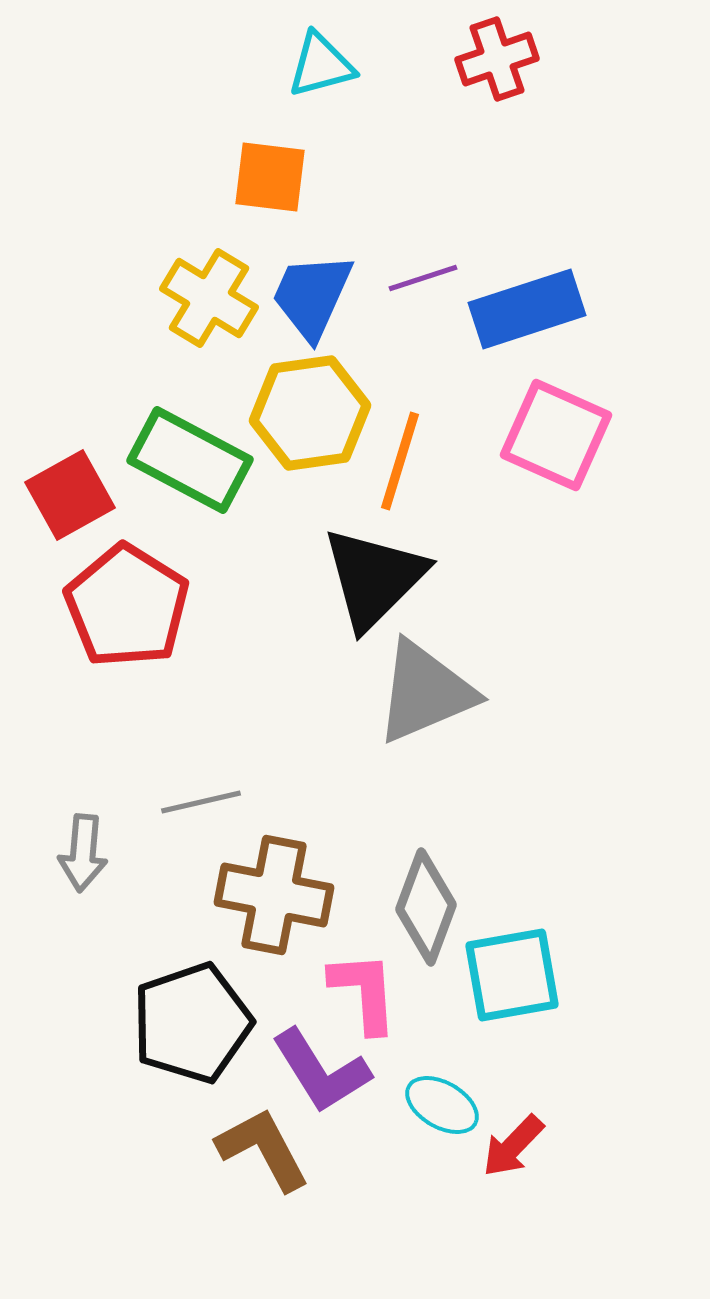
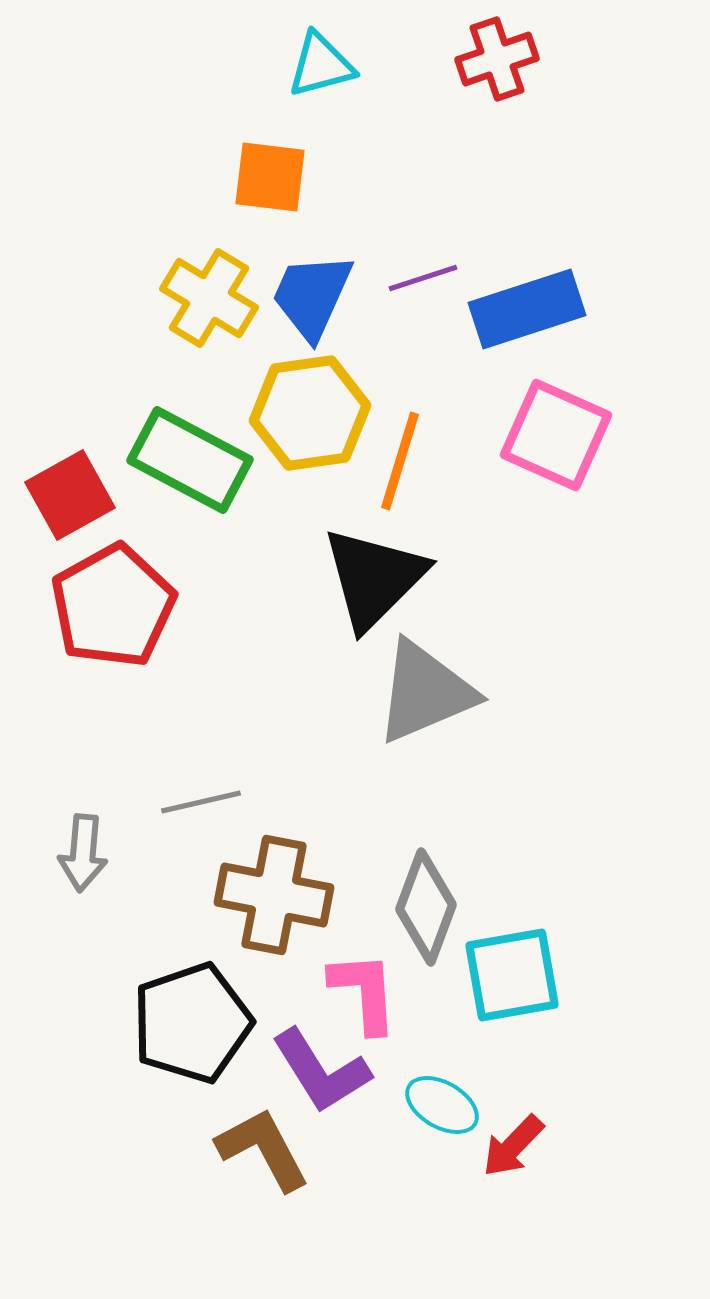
red pentagon: moved 14 px left; rotated 11 degrees clockwise
